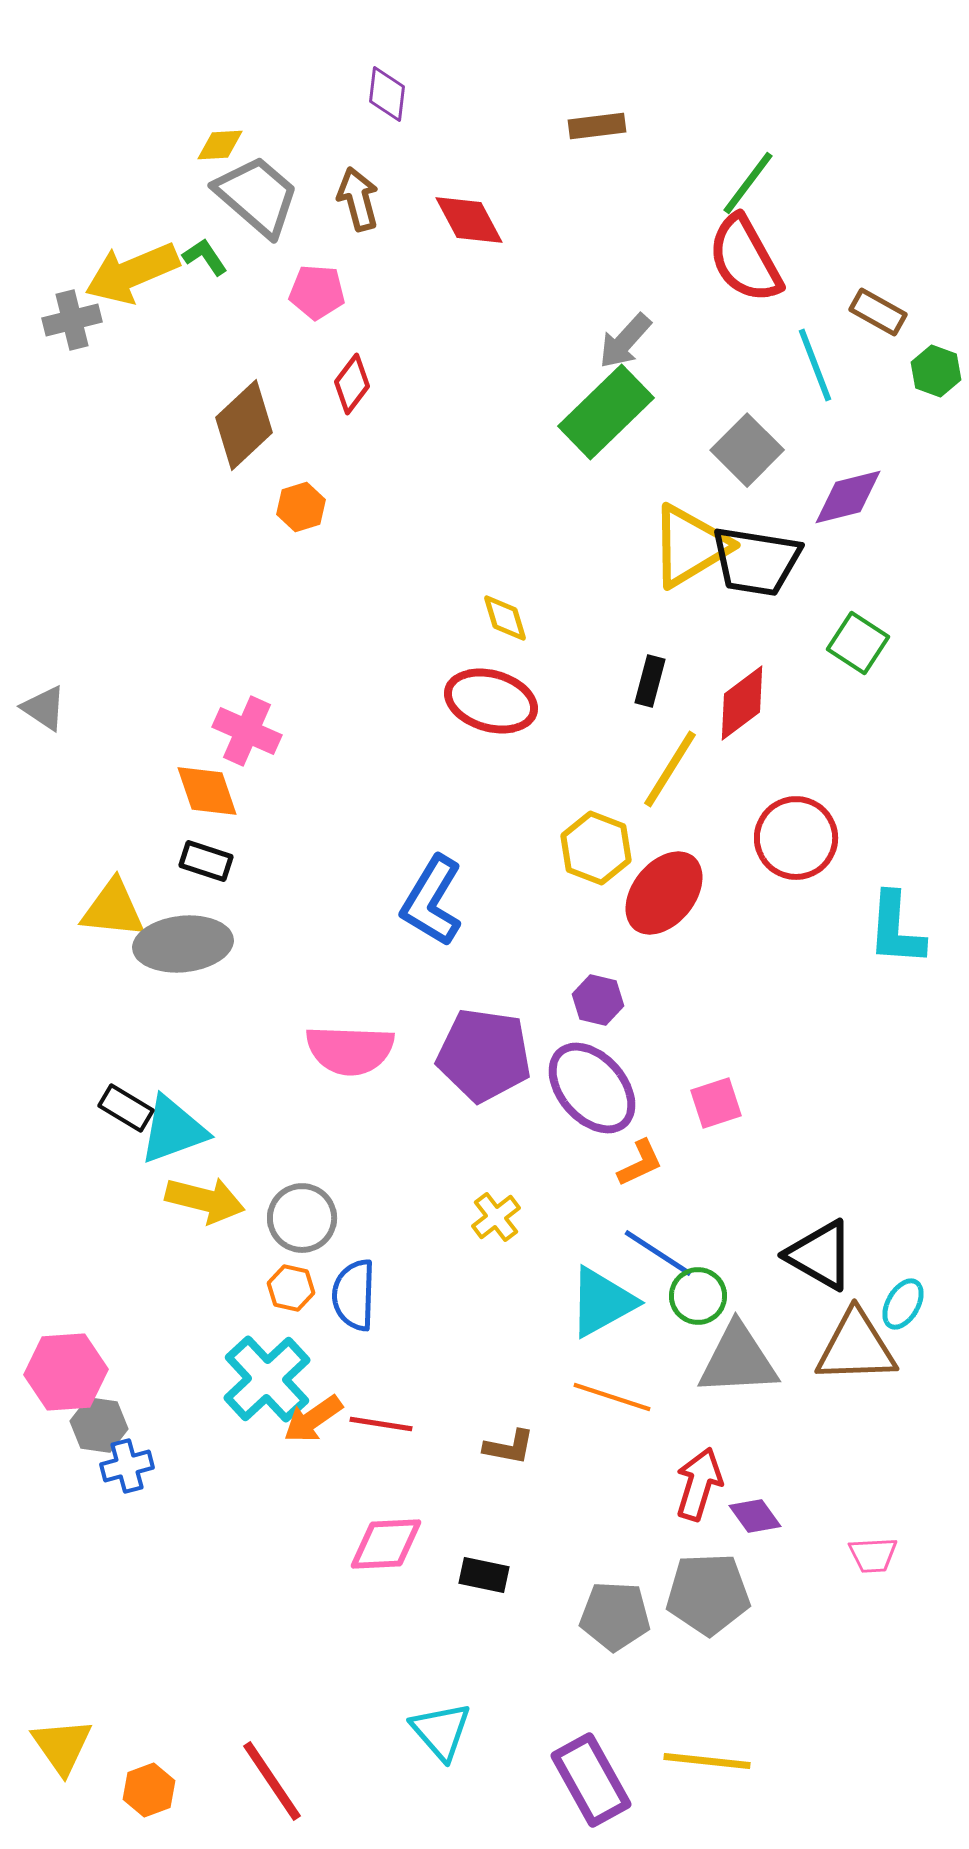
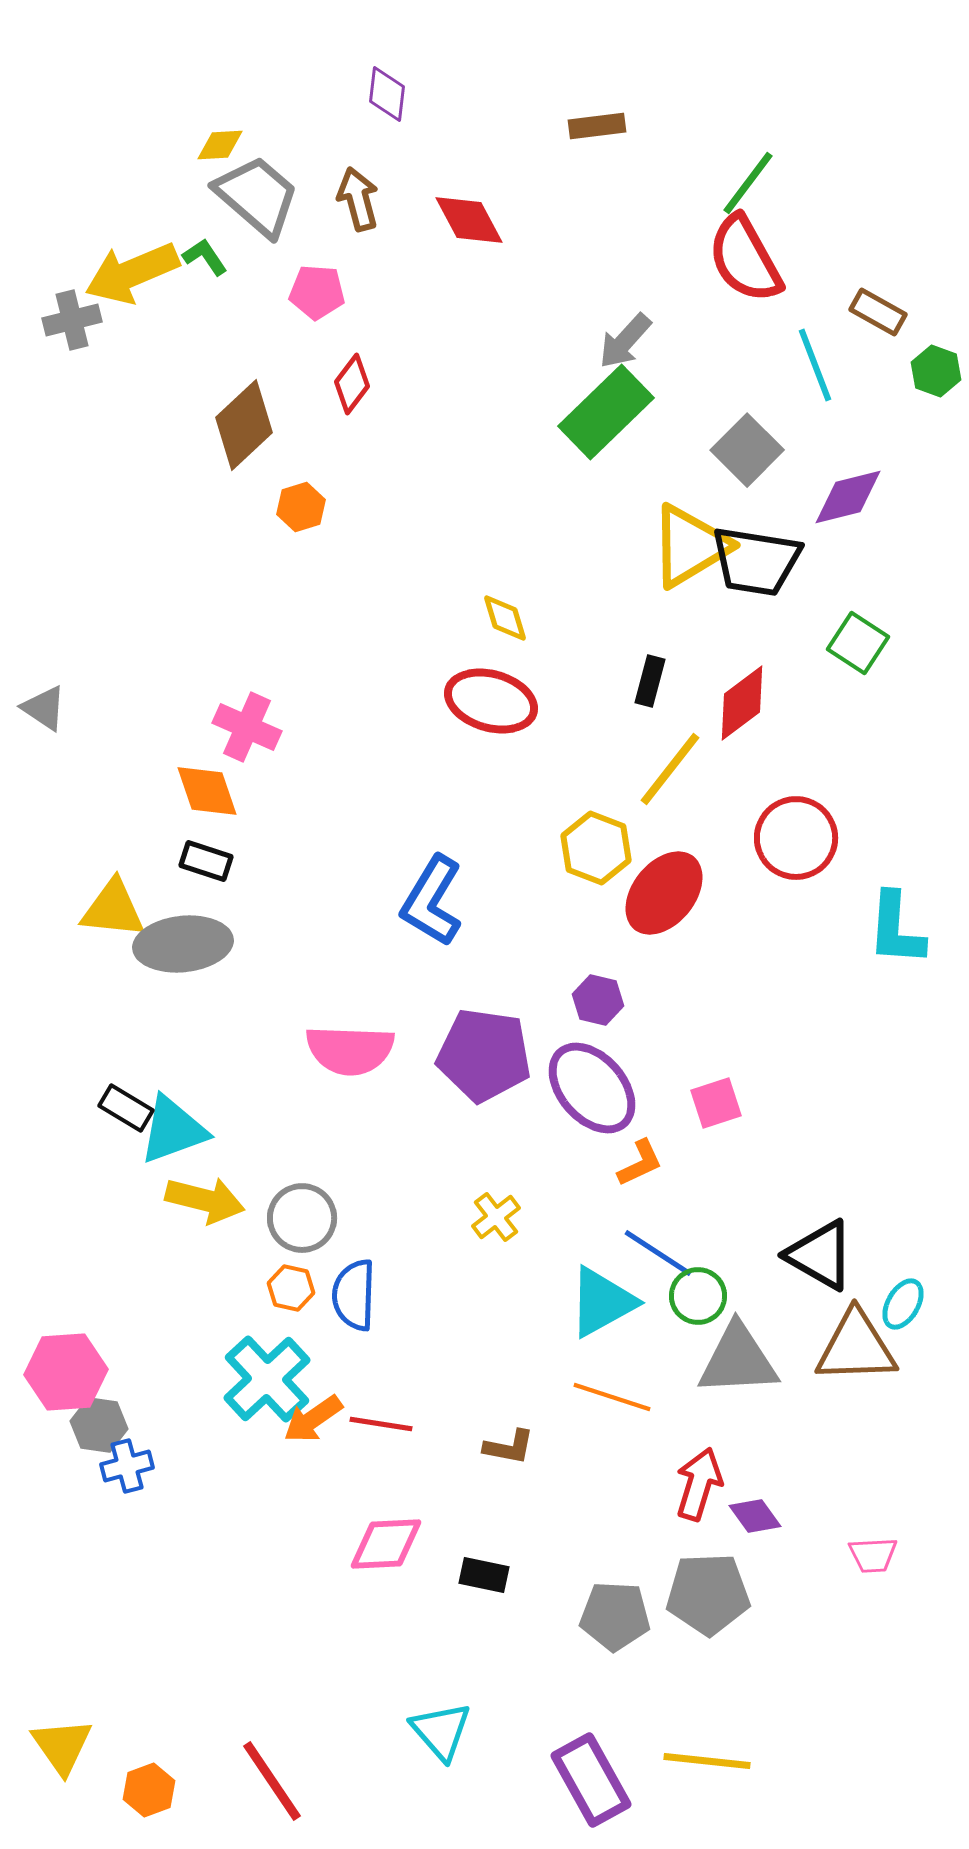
pink cross at (247, 731): moved 4 px up
yellow line at (670, 769): rotated 6 degrees clockwise
